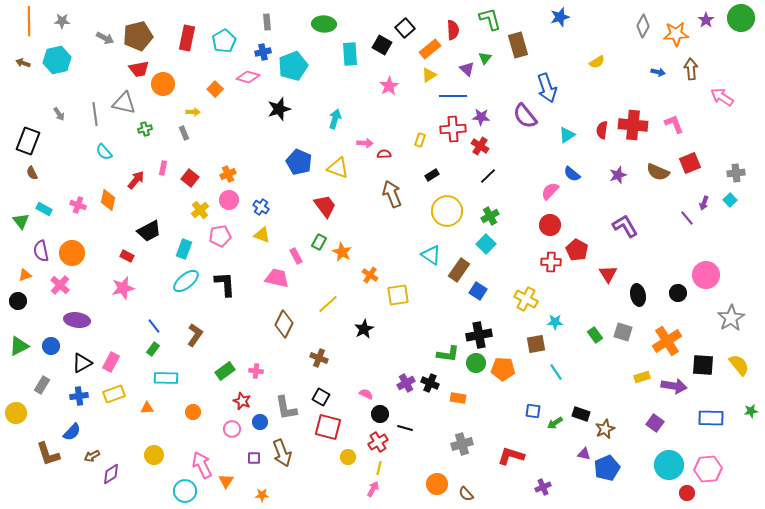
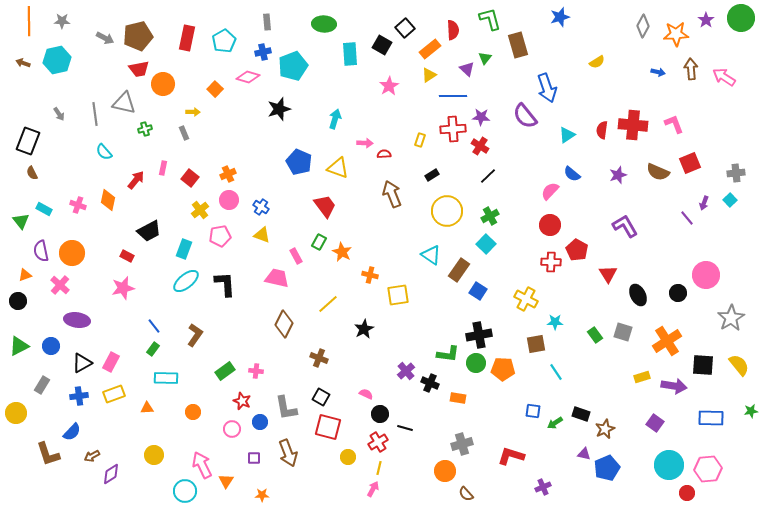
pink arrow at (722, 97): moved 2 px right, 20 px up
orange cross at (370, 275): rotated 21 degrees counterclockwise
black ellipse at (638, 295): rotated 15 degrees counterclockwise
purple cross at (406, 383): moved 12 px up; rotated 12 degrees counterclockwise
brown arrow at (282, 453): moved 6 px right
orange circle at (437, 484): moved 8 px right, 13 px up
